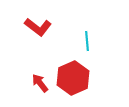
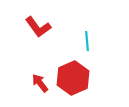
red L-shape: rotated 16 degrees clockwise
